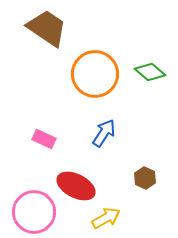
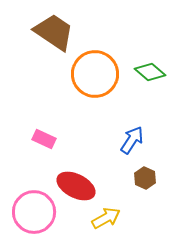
brown trapezoid: moved 7 px right, 4 px down
blue arrow: moved 28 px right, 7 px down
